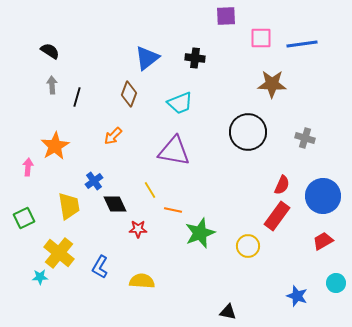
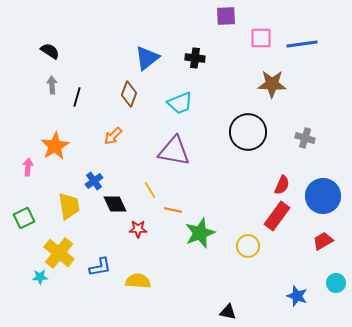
blue L-shape: rotated 130 degrees counterclockwise
yellow semicircle: moved 4 px left
